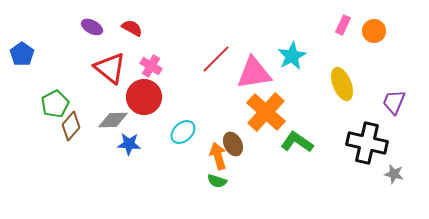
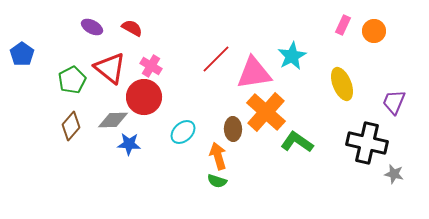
green pentagon: moved 17 px right, 24 px up
brown ellipse: moved 15 px up; rotated 25 degrees clockwise
